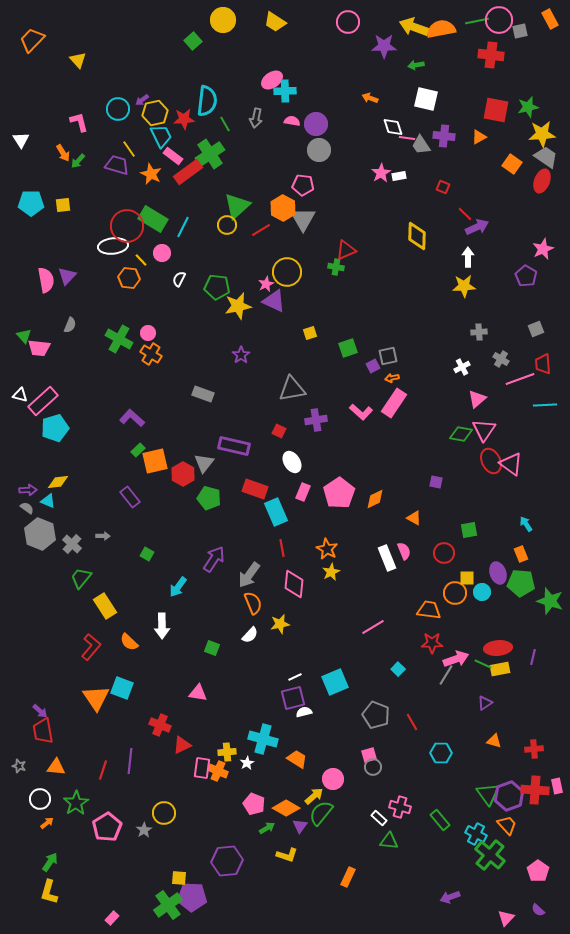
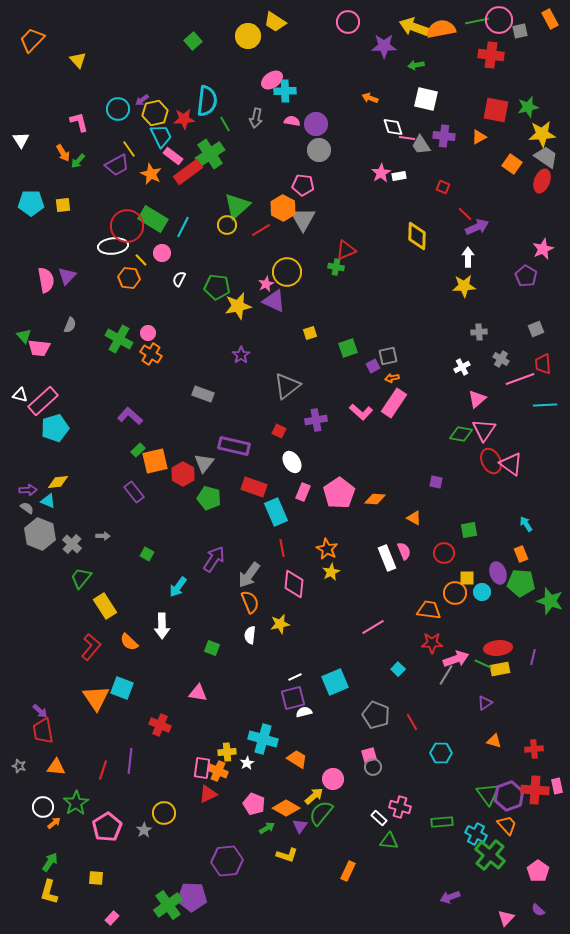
yellow circle at (223, 20): moved 25 px right, 16 px down
purple trapezoid at (117, 165): rotated 135 degrees clockwise
gray triangle at (292, 389): moved 5 px left, 3 px up; rotated 28 degrees counterclockwise
purple L-shape at (132, 418): moved 2 px left, 2 px up
red rectangle at (255, 489): moved 1 px left, 2 px up
purple rectangle at (130, 497): moved 4 px right, 5 px up
orange diamond at (375, 499): rotated 30 degrees clockwise
orange semicircle at (253, 603): moved 3 px left, 1 px up
white semicircle at (250, 635): rotated 144 degrees clockwise
red triangle at (182, 745): moved 26 px right, 49 px down
white circle at (40, 799): moved 3 px right, 8 px down
green rectangle at (440, 820): moved 2 px right, 2 px down; rotated 55 degrees counterclockwise
orange arrow at (47, 823): moved 7 px right
orange rectangle at (348, 877): moved 6 px up
yellow square at (179, 878): moved 83 px left
